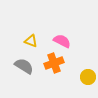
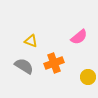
pink semicircle: moved 17 px right, 4 px up; rotated 114 degrees clockwise
